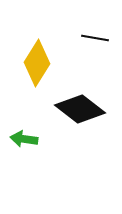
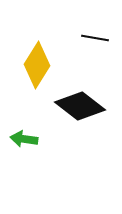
yellow diamond: moved 2 px down
black diamond: moved 3 px up
